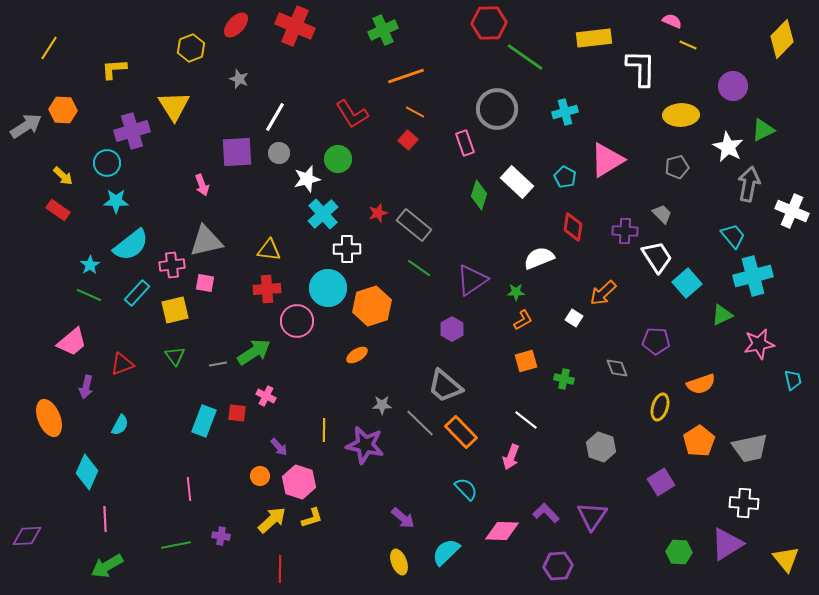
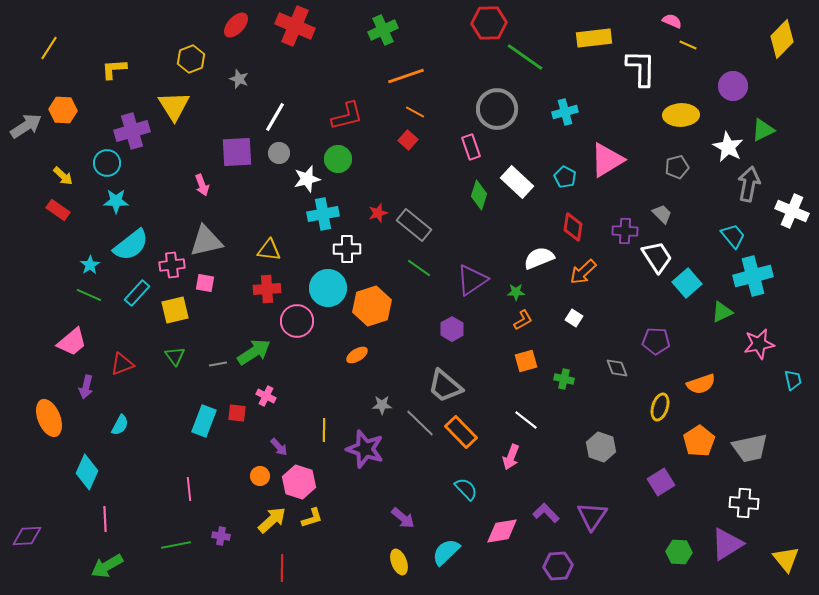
yellow hexagon at (191, 48): moved 11 px down
red L-shape at (352, 114): moved 5 px left, 2 px down; rotated 72 degrees counterclockwise
pink rectangle at (465, 143): moved 6 px right, 4 px down
cyan cross at (323, 214): rotated 32 degrees clockwise
orange arrow at (603, 293): moved 20 px left, 21 px up
green triangle at (722, 315): moved 3 px up
purple star at (365, 445): moved 4 px down; rotated 6 degrees clockwise
pink diamond at (502, 531): rotated 12 degrees counterclockwise
red line at (280, 569): moved 2 px right, 1 px up
